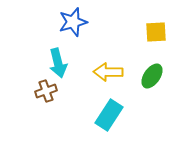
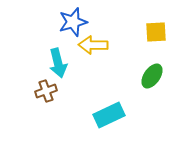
yellow arrow: moved 15 px left, 27 px up
cyan rectangle: rotated 32 degrees clockwise
